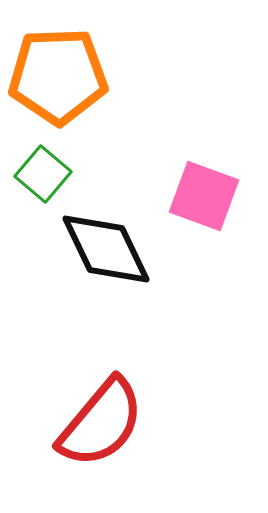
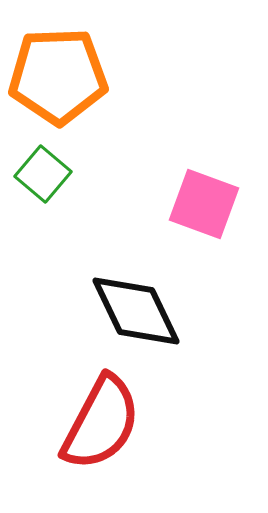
pink square: moved 8 px down
black diamond: moved 30 px right, 62 px down
red semicircle: rotated 12 degrees counterclockwise
